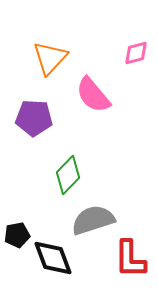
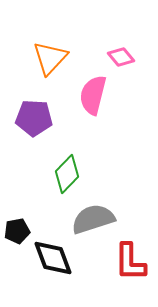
pink diamond: moved 15 px left, 4 px down; rotated 64 degrees clockwise
pink semicircle: rotated 54 degrees clockwise
green diamond: moved 1 px left, 1 px up
gray semicircle: moved 1 px up
black pentagon: moved 4 px up
red L-shape: moved 3 px down
